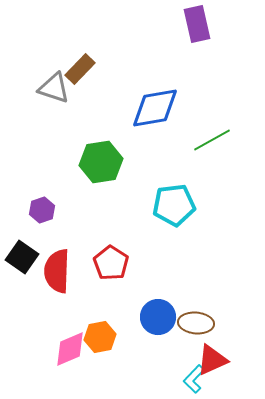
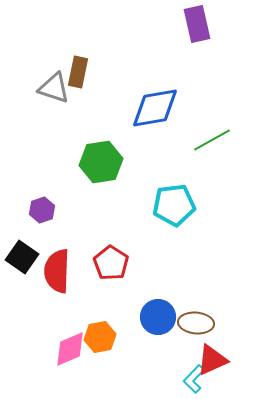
brown rectangle: moved 2 px left, 3 px down; rotated 32 degrees counterclockwise
